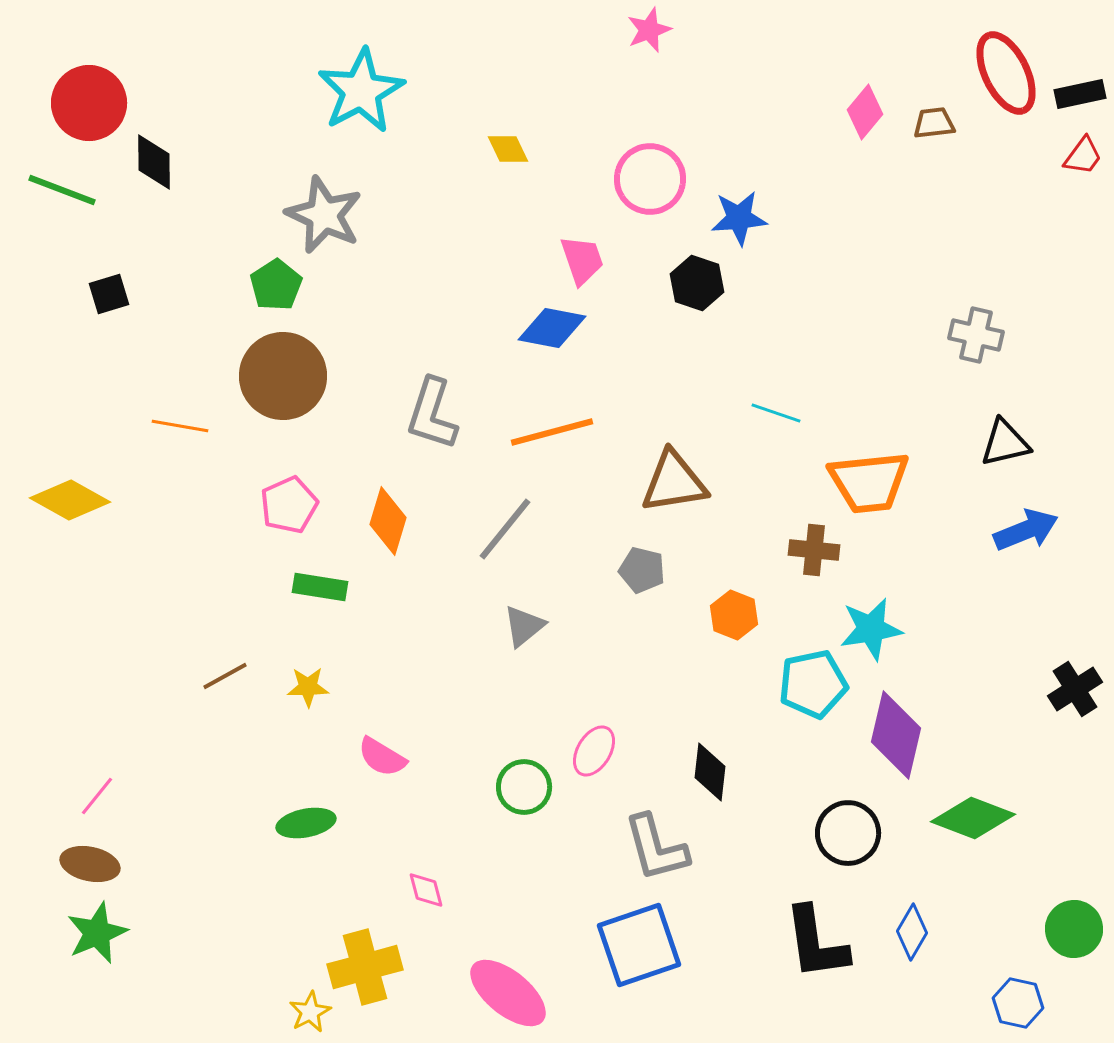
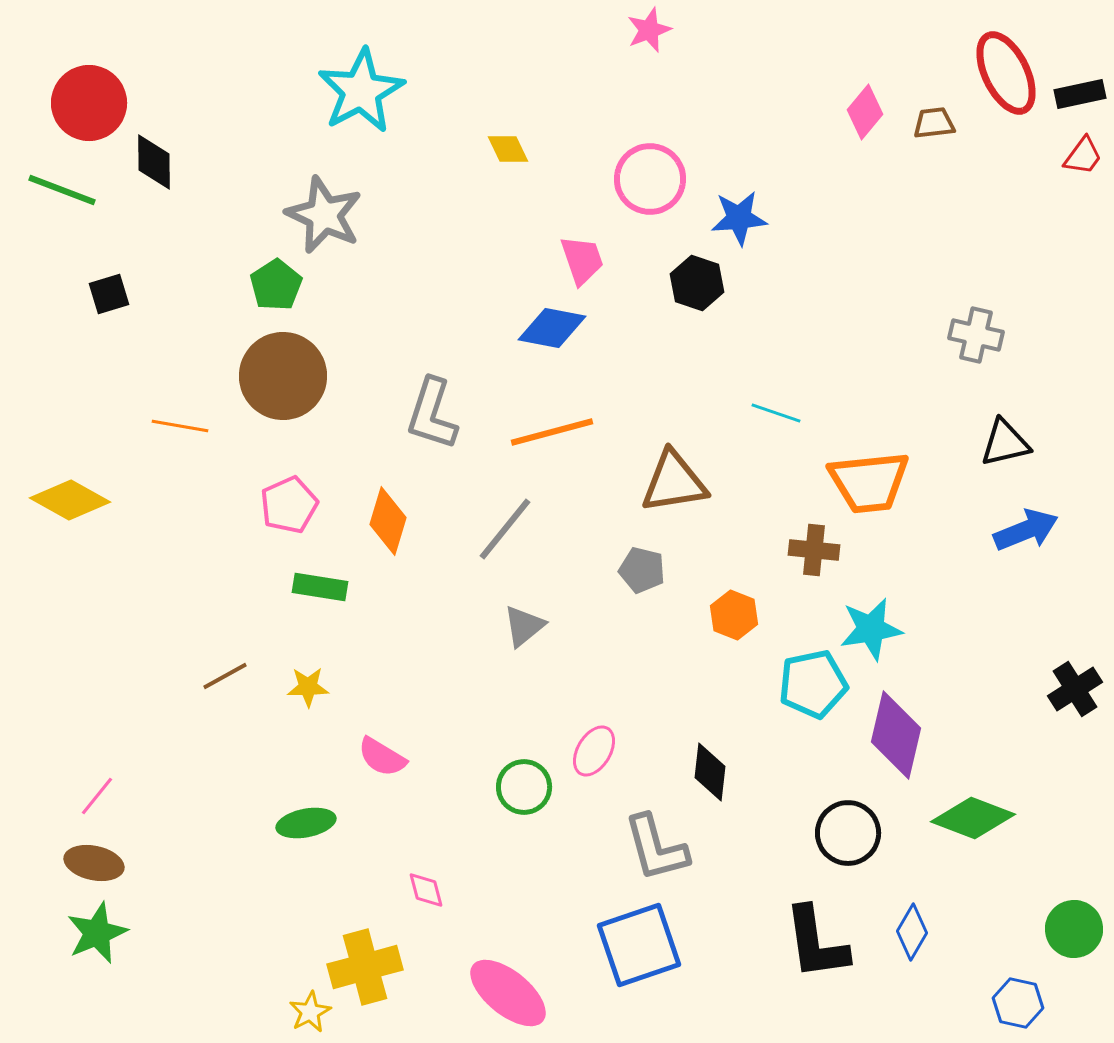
brown ellipse at (90, 864): moved 4 px right, 1 px up
